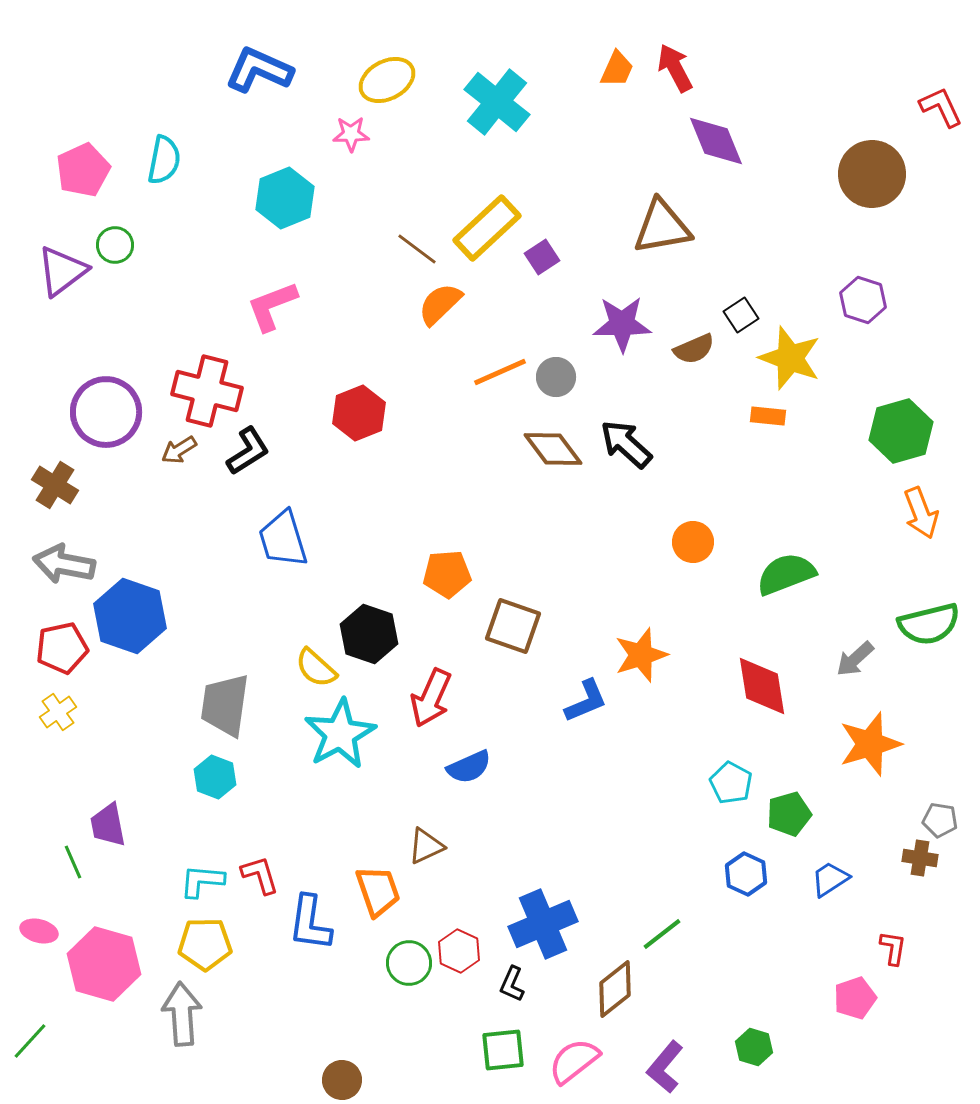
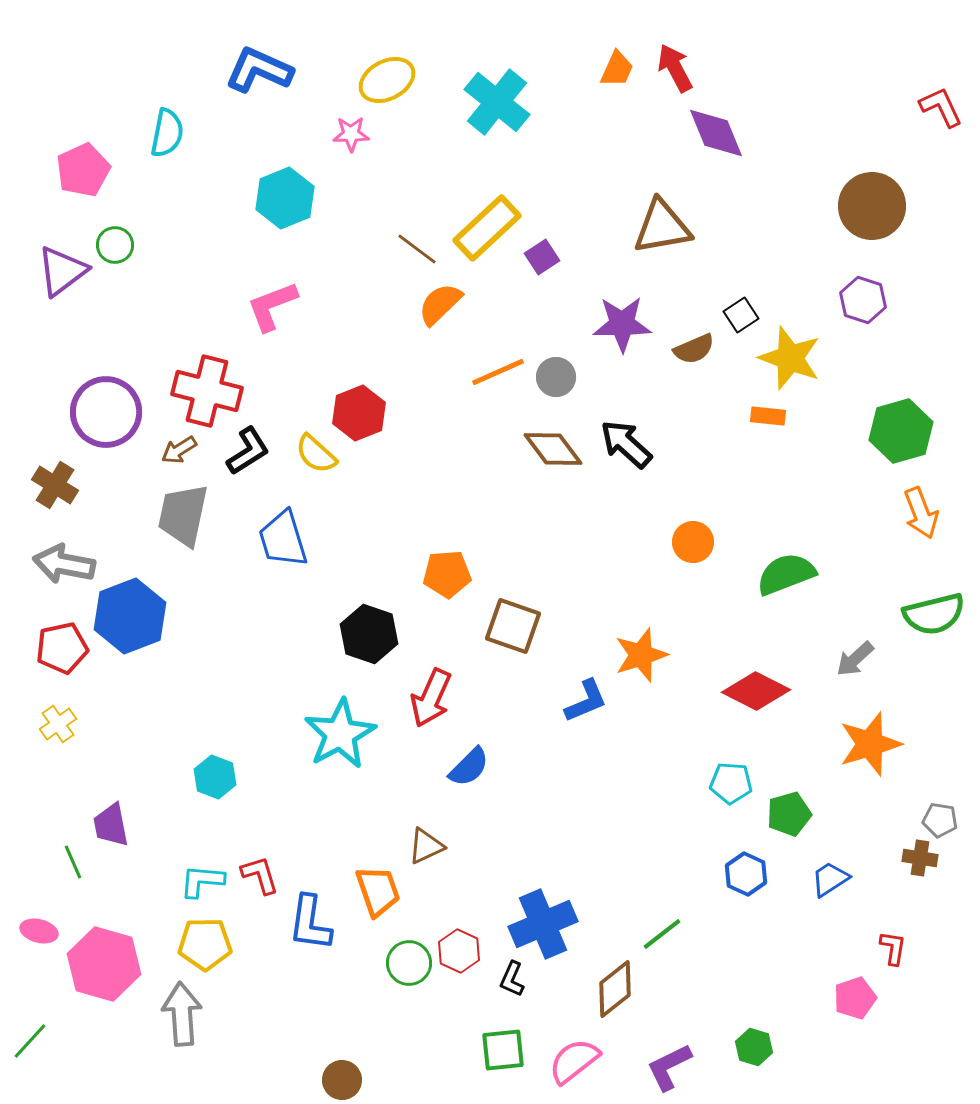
purple diamond at (716, 141): moved 8 px up
cyan semicircle at (164, 160): moved 3 px right, 27 px up
brown circle at (872, 174): moved 32 px down
orange line at (500, 372): moved 2 px left
blue hexagon at (130, 616): rotated 20 degrees clockwise
green semicircle at (929, 624): moved 5 px right, 10 px up
yellow semicircle at (316, 668): moved 214 px up
red diamond at (762, 686): moved 6 px left, 5 px down; rotated 54 degrees counterclockwise
gray trapezoid at (225, 705): moved 42 px left, 190 px up; rotated 4 degrees clockwise
yellow cross at (58, 712): moved 12 px down
blue semicircle at (469, 767): rotated 21 degrees counterclockwise
cyan pentagon at (731, 783): rotated 24 degrees counterclockwise
purple trapezoid at (108, 825): moved 3 px right
black L-shape at (512, 984): moved 5 px up
purple L-shape at (665, 1067): moved 4 px right; rotated 24 degrees clockwise
